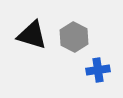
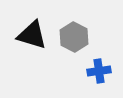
blue cross: moved 1 px right, 1 px down
